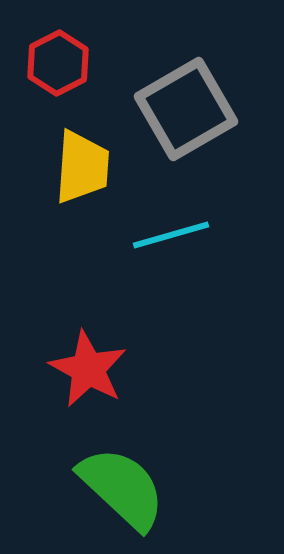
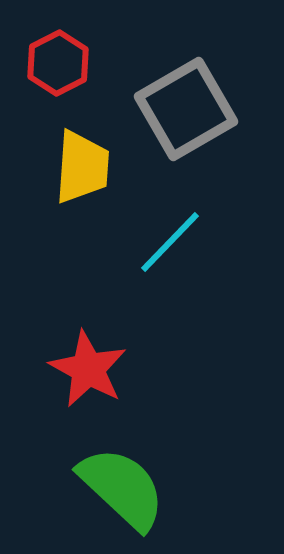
cyan line: moved 1 px left, 7 px down; rotated 30 degrees counterclockwise
